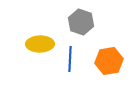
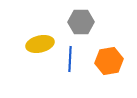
gray hexagon: rotated 20 degrees counterclockwise
yellow ellipse: rotated 12 degrees counterclockwise
